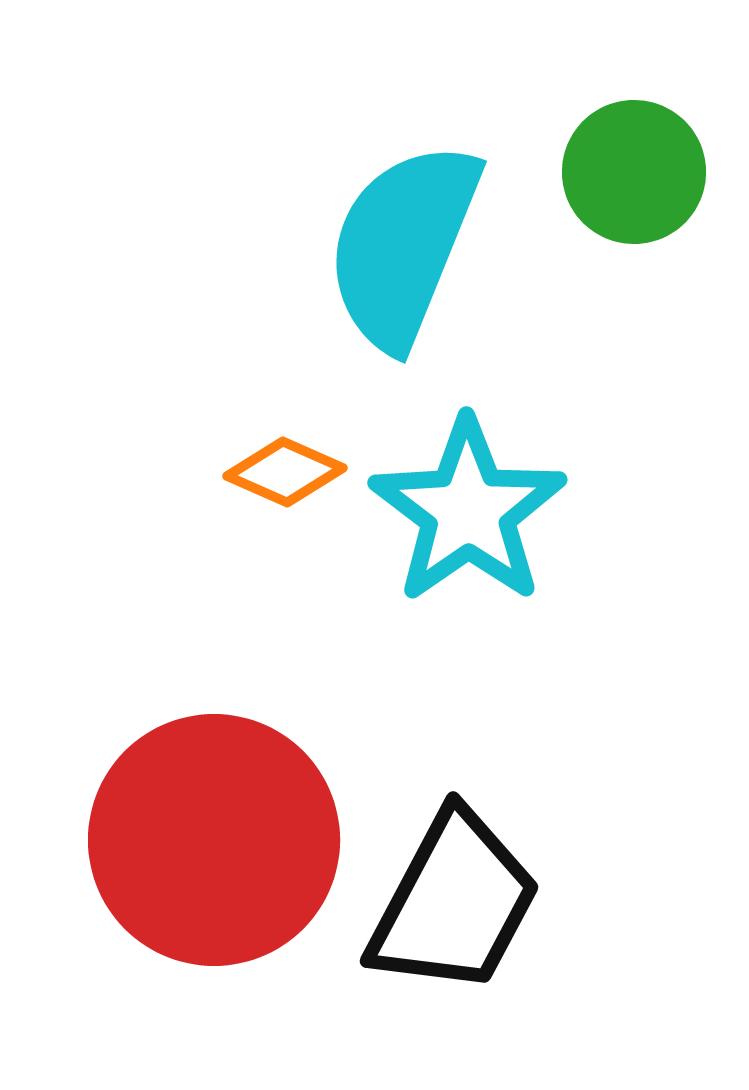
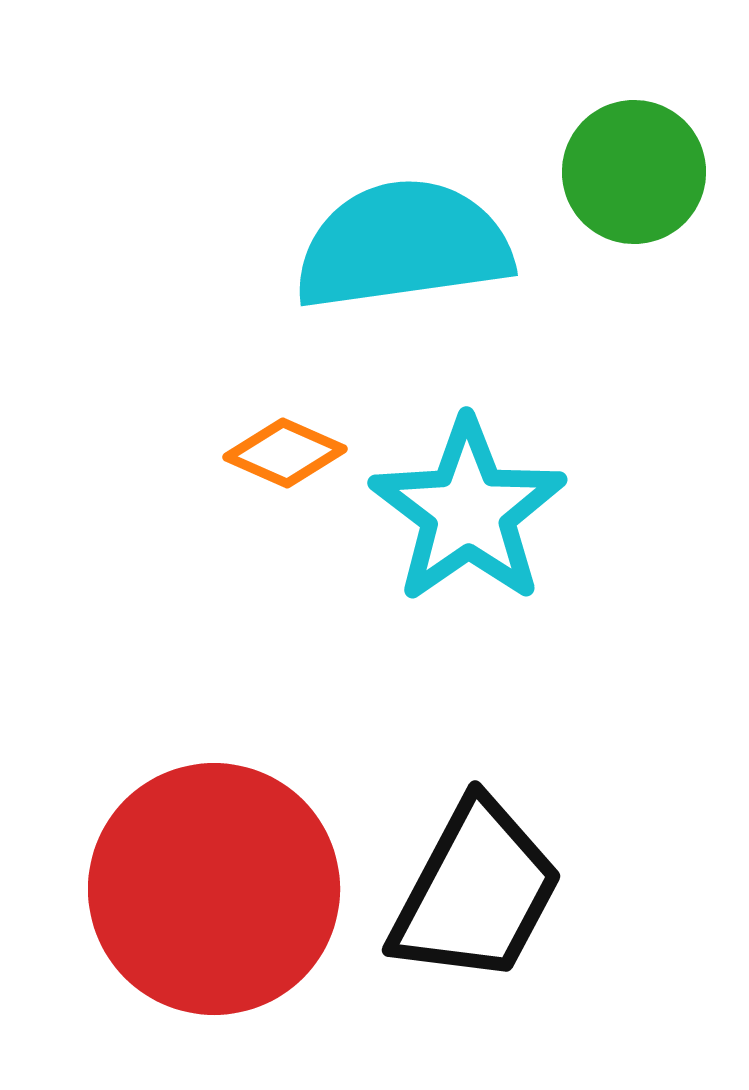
cyan semicircle: rotated 60 degrees clockwise
orange diamond: moved 19 px up
red circle: moved 49 px down
black trapezoid: moved 22 px right, 11 px up
